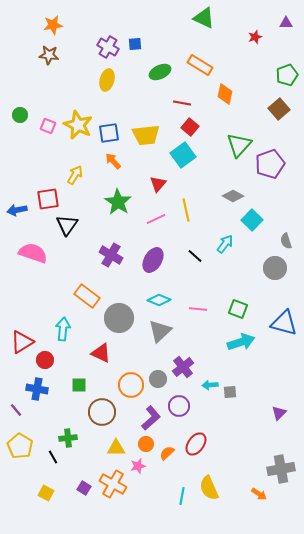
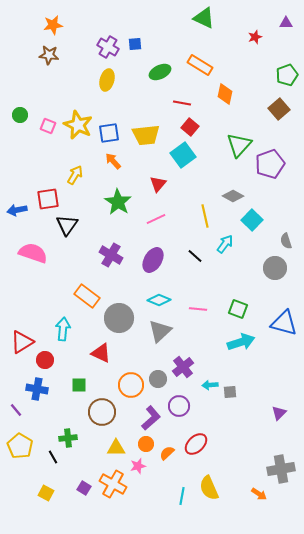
yellow line at (186, 210): moved 19 px right, 6 px down
red ellipse at (196, 444): rotated 10 degrees clockwise
